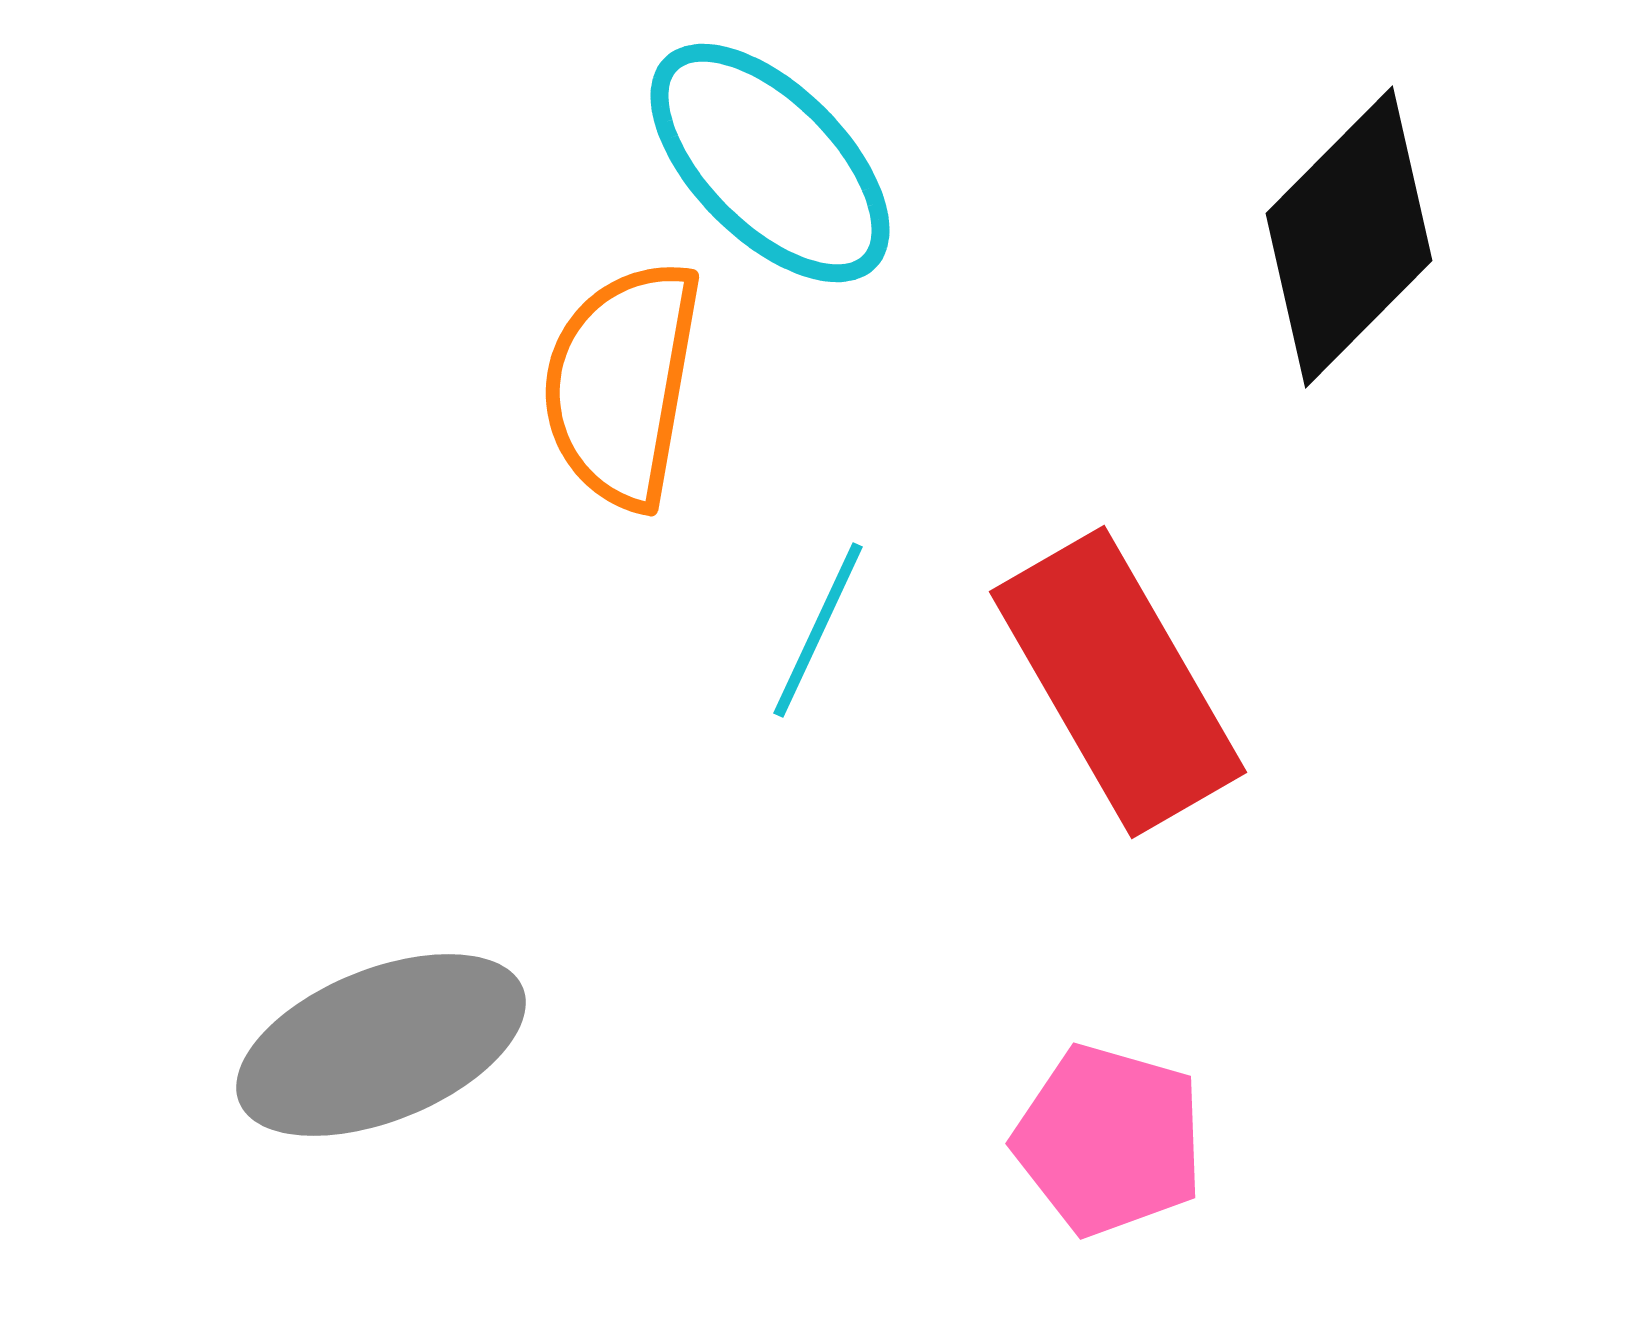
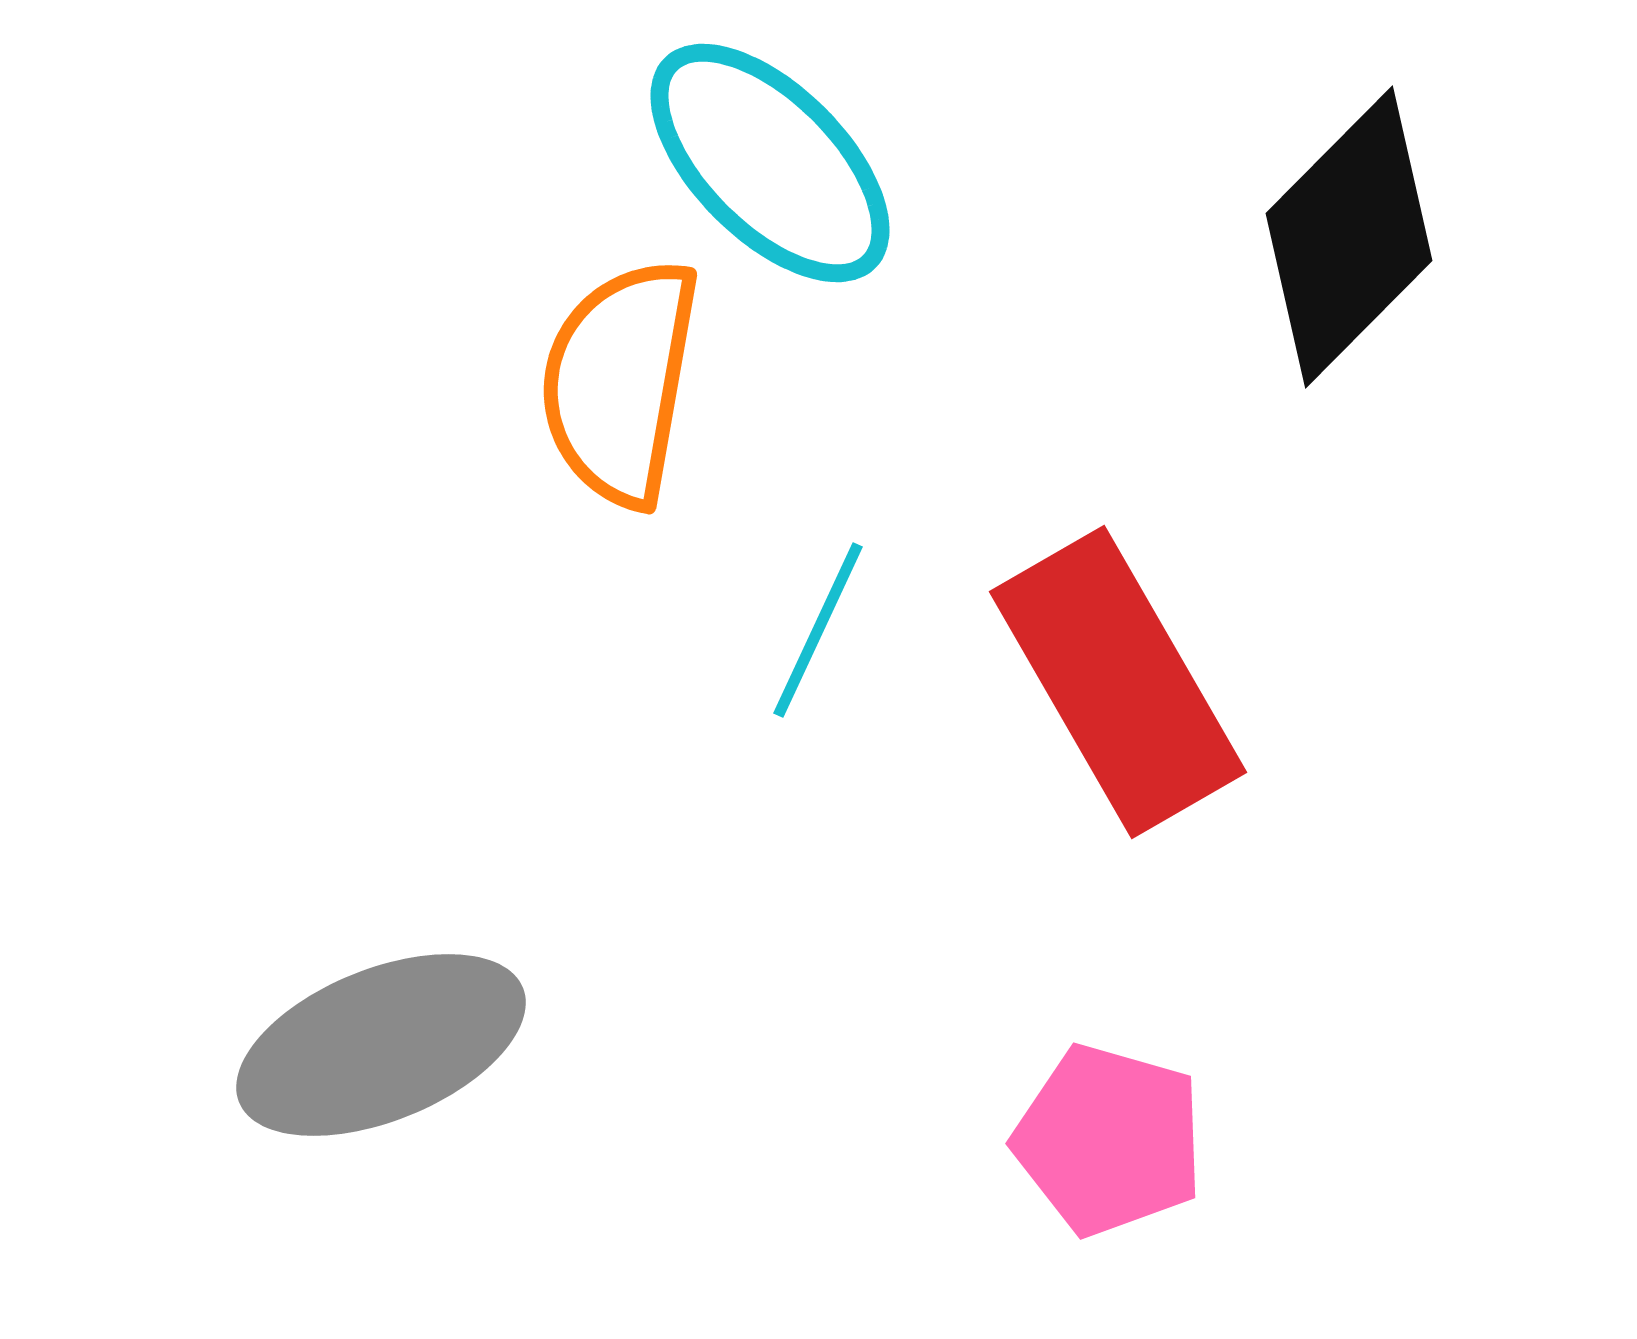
orange semicircle: moved 2 px left, 2 px up
